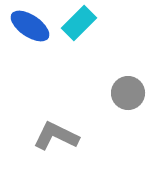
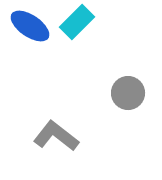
cyan rectangle: moved 2 px left, 1 px up
gray L-shape: rotated 12 degrees clockwise
